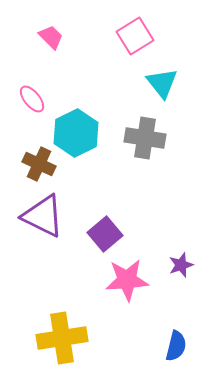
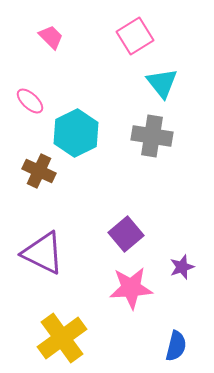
pink ellipse: moved 2 px left, 2 px down; rotated 8 degrees counterclockwise
gray cross: moved 7 px right, 2 px up
brown cross: moved 7 px down
purple triangle: moved 37 px down
purple square: moved 21 px right
purple star: moved 1 px right, 2 px down
pink star: moved 4 px right, 8 px down
yellow cross: rotated 27 degrees counterclockwise
